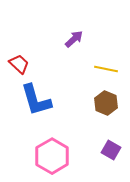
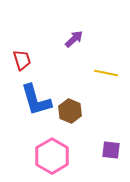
red trapezoid: moved 3 px right, 4 px up; rotated 30 degrees clockwise
yellow line: moved 4 px down
brown hexagon: moved 36 px left, 8 px down
purple square: rotated 24 degrees counterclockwise
